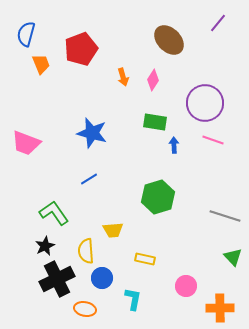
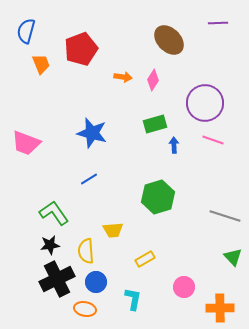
purple line: rotated 48 degrees clockwise
blue semicircle: moved 3 px up
orange arrow: rotated 66 degrees counterclockwise
green rectangle: moved 2 px down; rotated 25 degrees counterclockwise
black star: moved 5 px right, 1 px up; rotated 18 degrees clockwise
yellow rectangle: rotated 42 degrees counterclockwise
blue circle: moved 6 px left, 4 px down
pink circle: moved 2 px left, 1 px down
